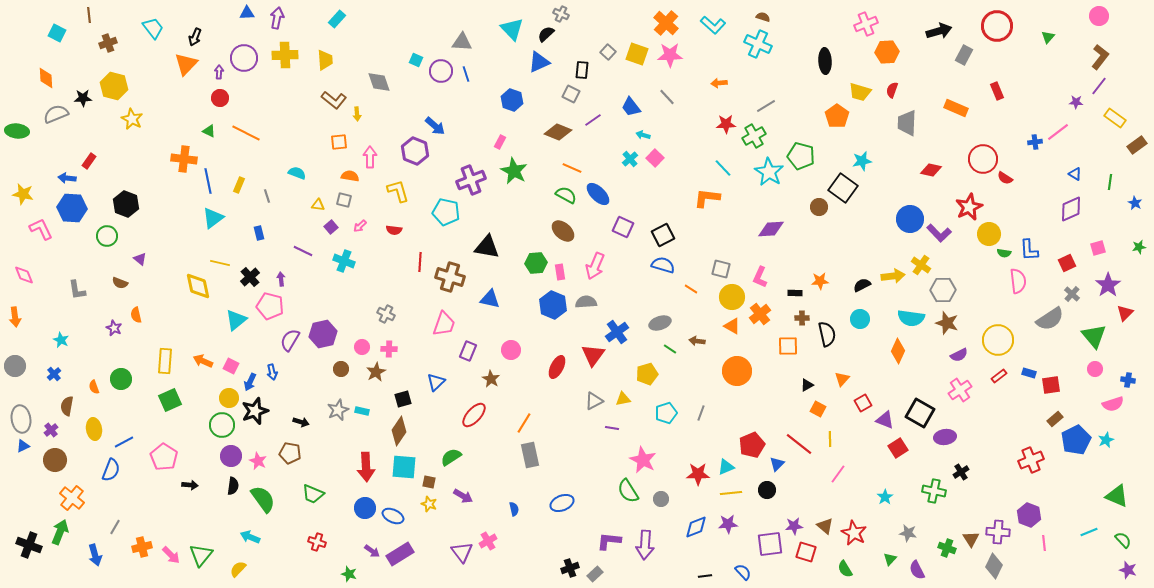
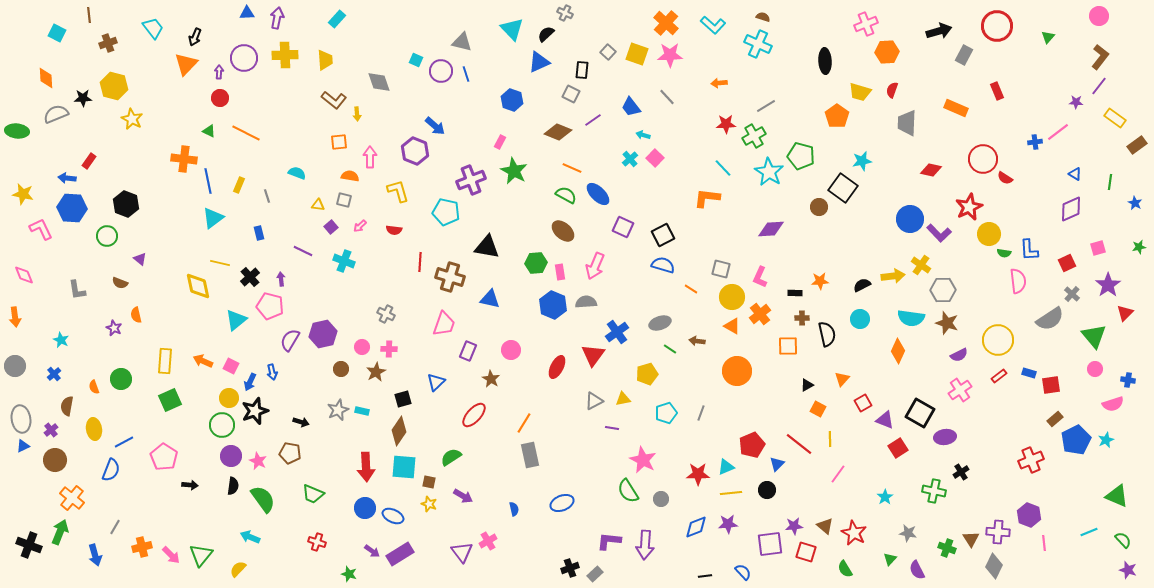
gray cross at (561, 14): moved 4 px right, 1 px up
gray triangle at (462, 42): rotated 10 degrees clockwise
